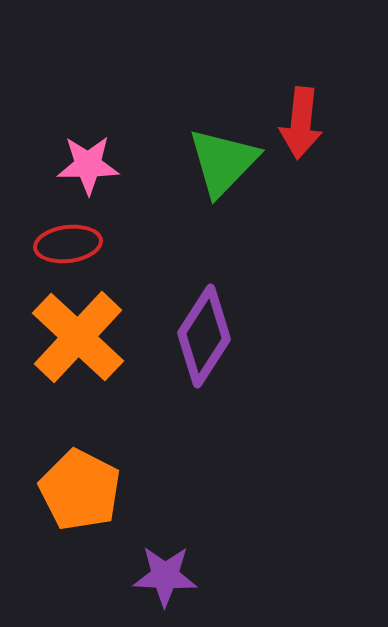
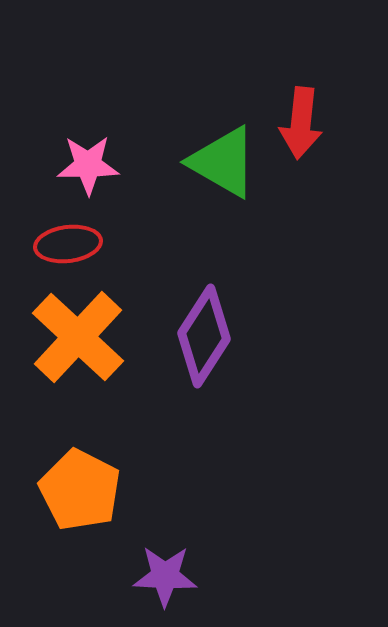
green triangle: rotated 44 degrees counterclockwise
